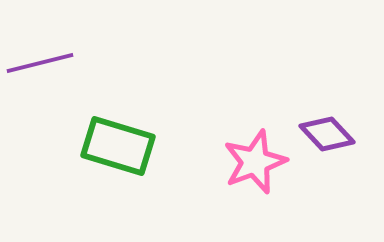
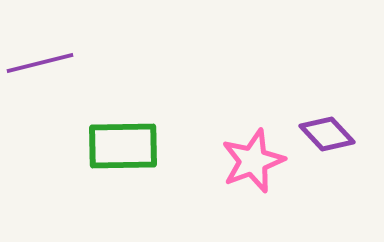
green rectangle: moved 5 px right; rotated 18 degrees counterclockwise
pink star: moved 2 px left, 1 px up
